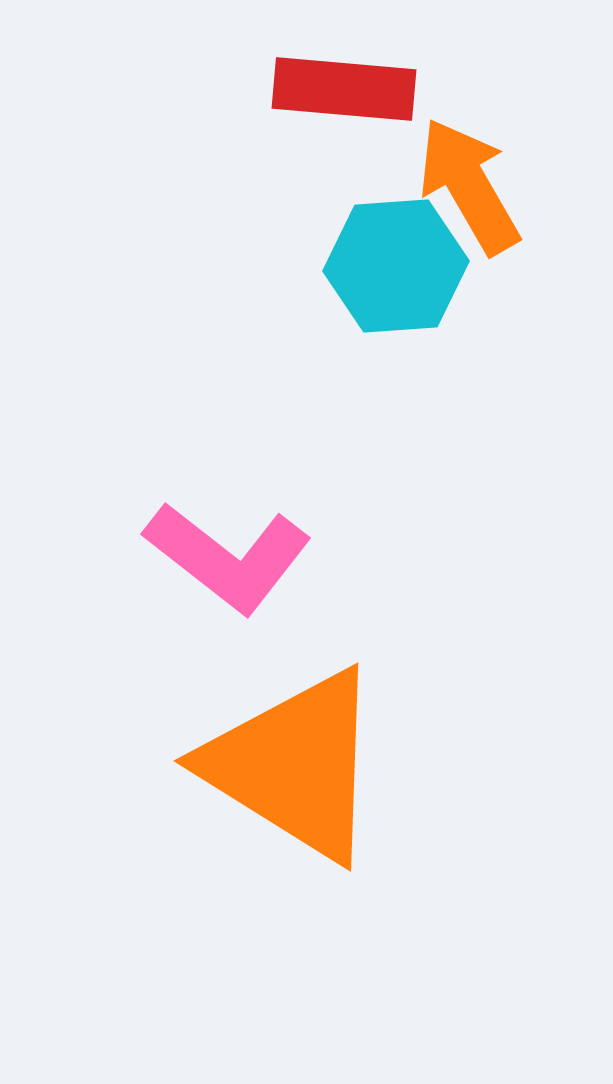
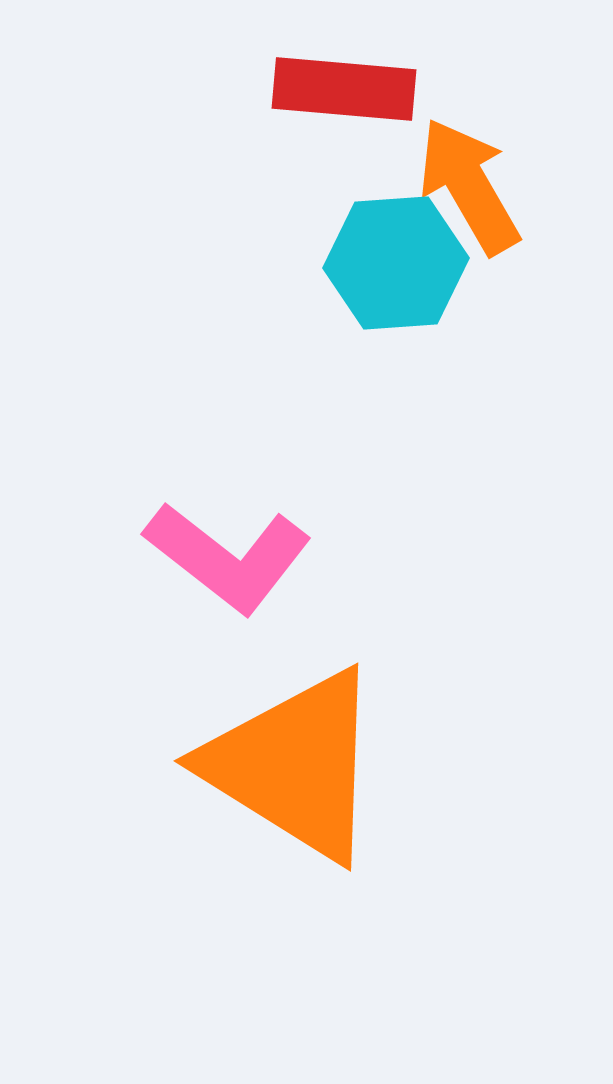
cyan hexagon: moved 3 px up
